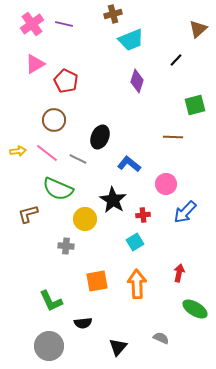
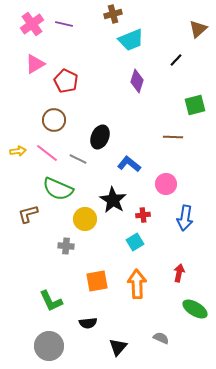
blue arrow: moved 6 px down; rotated 35 degrees counterclockwise
black semicircle: moved 5 px right
